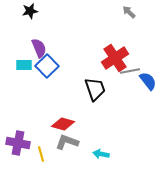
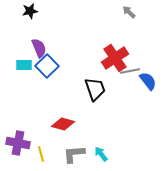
gray L-shape: moved 7 px right, 12 px down; rotated 25 degrees counterclockwise
cyan arrow: rotated 42 degrees clockwise
